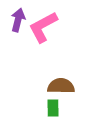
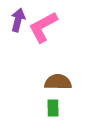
brown semicircle: moved 3 px left, 4 px up
